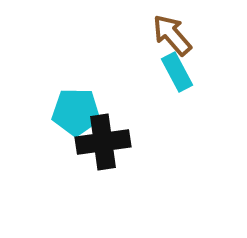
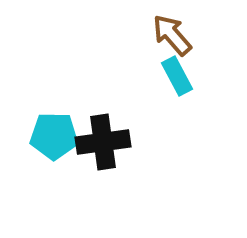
cyan rectangle: moved 4 px down
cyan pentagon: moved 22 px left, 24 px down
